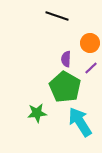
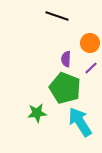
green pentagon: moved 1 px down; rotated 8 degrees counterclockwise
